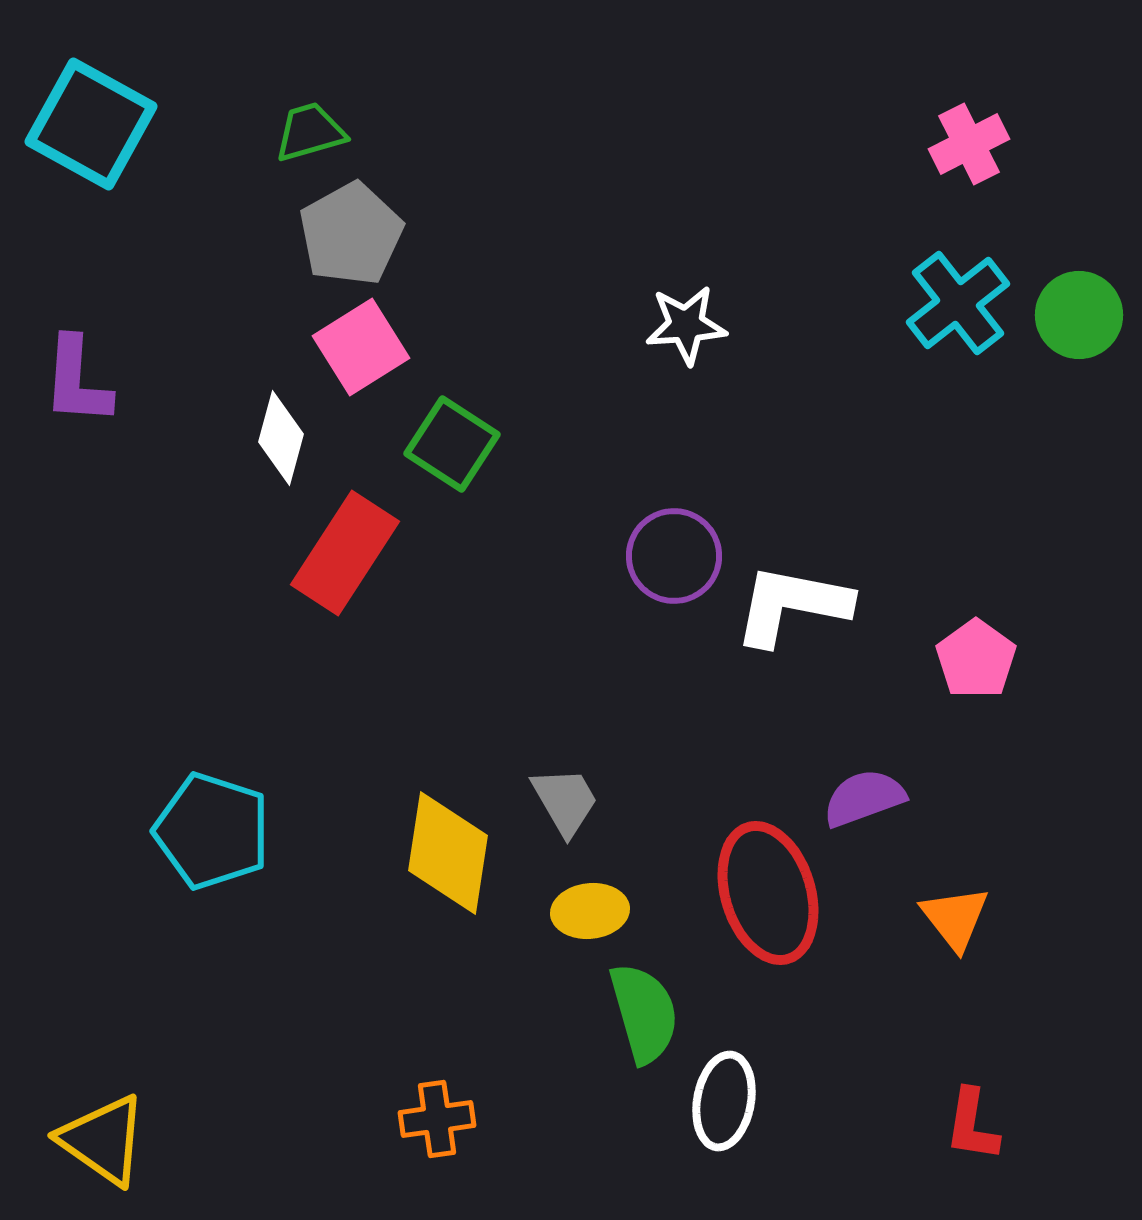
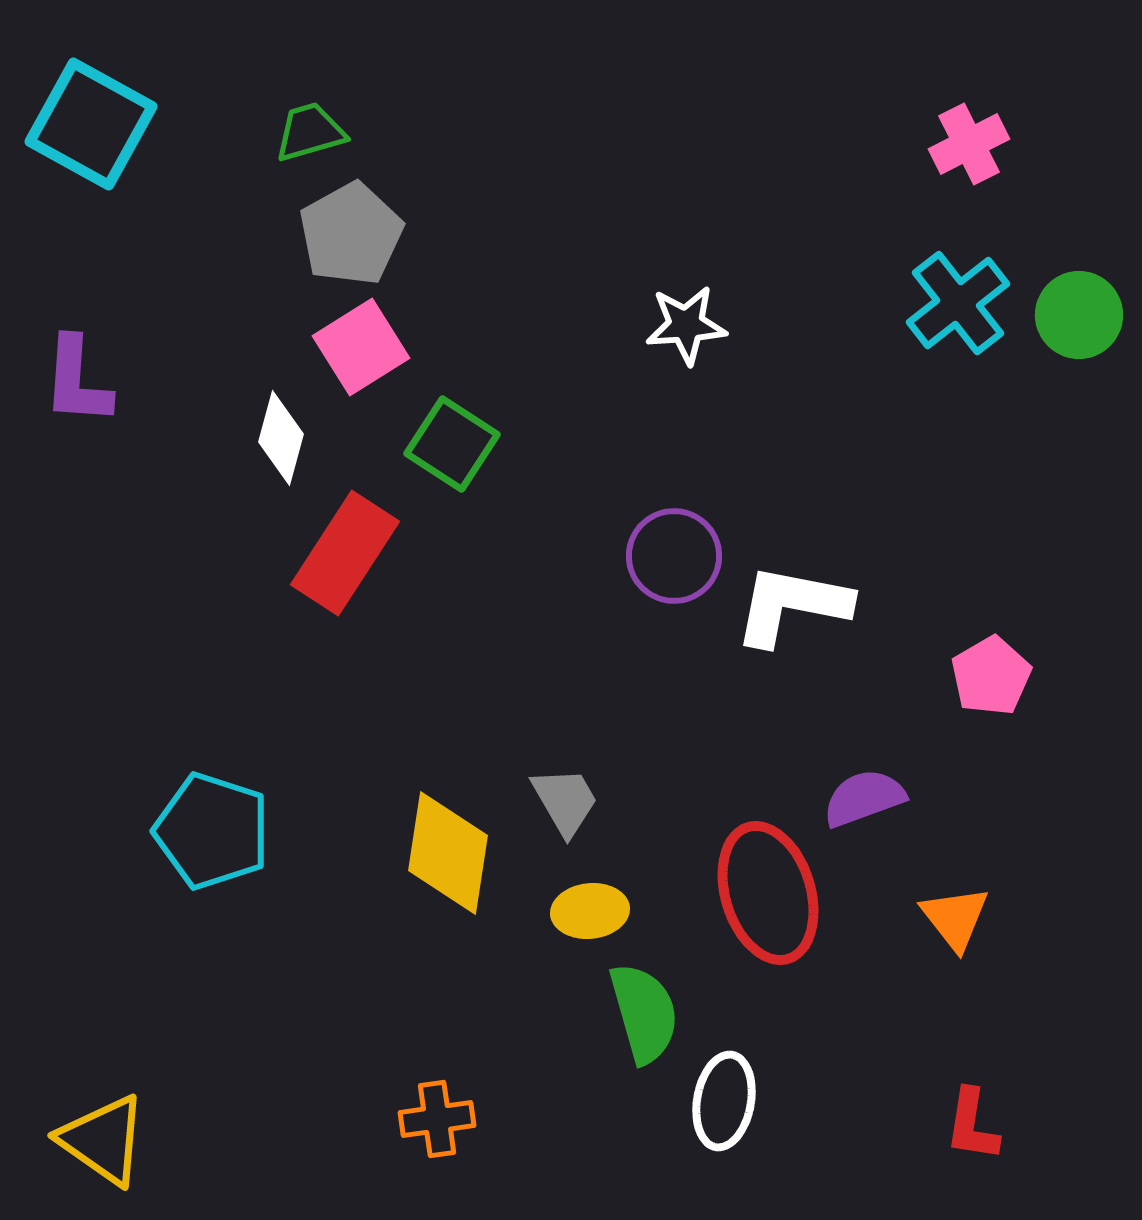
pink pentagon: moved 15 px right, 17 px down; rotated 6 degrees clockwise
